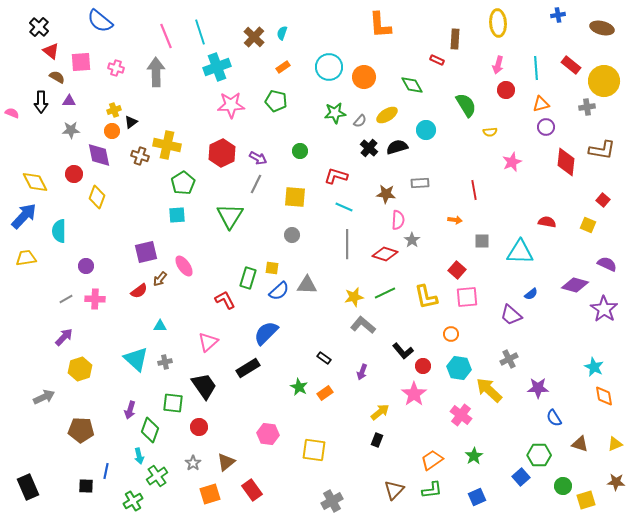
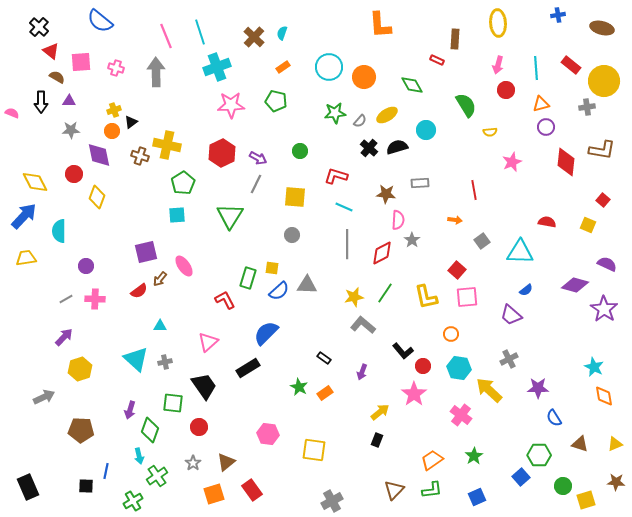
gray square at (482, 241): rotated 35 degrees counterclockwise
red diamond at (385, 254): moved 3 px left, 1 px up; rotated 45 degrees counterclockwise
green line at (385, 293): rotated 30 degrees counterclockwise
blue semicircle at (531, 294): moved 5 px left, 4 px up
orange square at (210, 494): moved 4 px right
